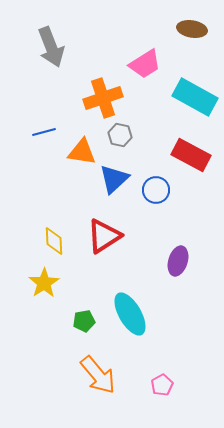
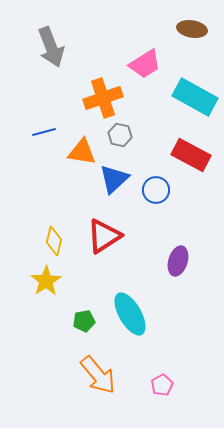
yellow diamond: rotated 16 degrees clockwise
yellow star: moved 2 px right, 2 px up
